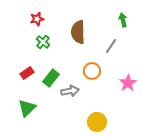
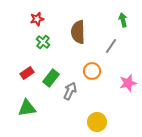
pink star: rotated 18 degrees clockwise
gray arrow: rotated 54 degrees counterclockwise
green triangle: rotated 36 degrees clockwise
